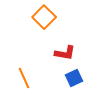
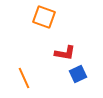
orange square: rotated 25 degrees counterclockwise
blue square: moved 4 px right, 4 px up
